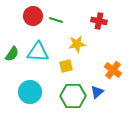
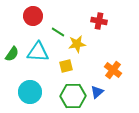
green line: moved 2 px right, 12 px down; rotated 16 degrees clockwise
